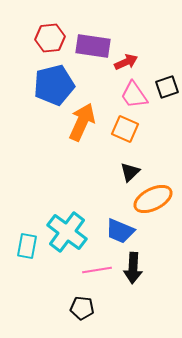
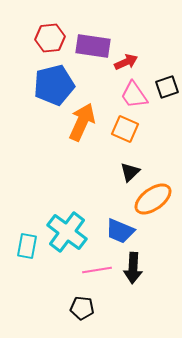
orange ellipse: rotated 9 degrees counterclockwise
